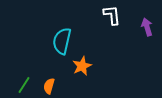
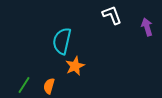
white L-shape: rotated 15 degrees counterclockwise
orange star: moved 7 px left
